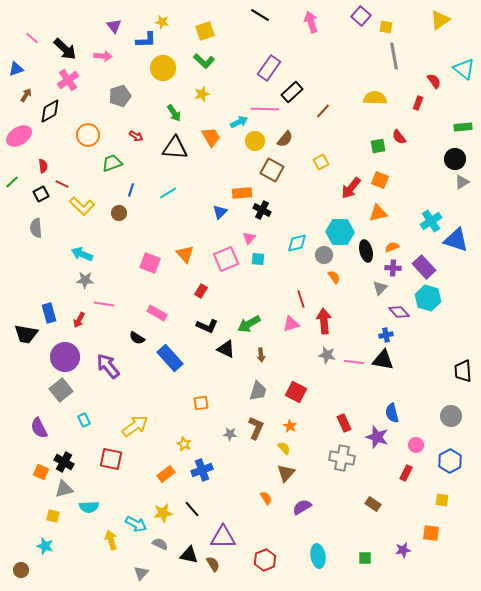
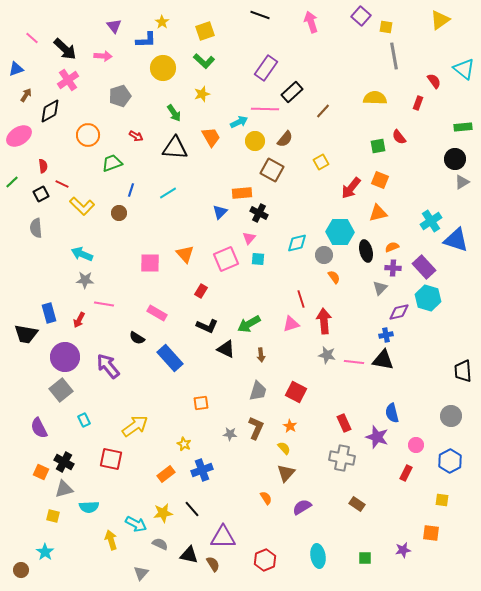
black line at (260, 15): rotated 12 degrees counterclockwise
yellow star at (162, 22): rotated 24 degrees clockwise
purple rectangle at (269, 68): moved 3 px left
black cross at (262, 210): moved 3 px left, 3 px down
pink square at (150, 263): rotated 20 degrees counterclockwise
purple diamond at (399, 312): rotated 60 degrees counterclockwise
brown rectangle at (373, 504): moved 16 px left
cyan star at (45, 546): moved 6 px down; rotated 18 degrees clockwise
